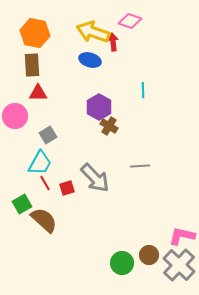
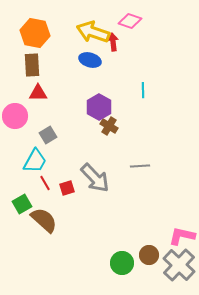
cyan trapezoid: moved 5 px left, 2 px up
